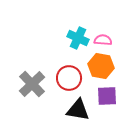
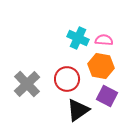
pink semicircle: moved 1 px right
red circle: moved 2 px left, 1 px down
gray cross: moved 5 px left
purple square: rotated 30 degrees clockwise
black triangle: rotated 45 degrees counterclockwise
